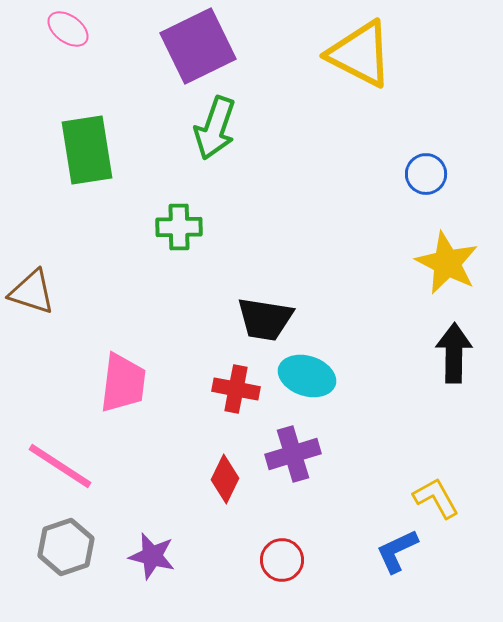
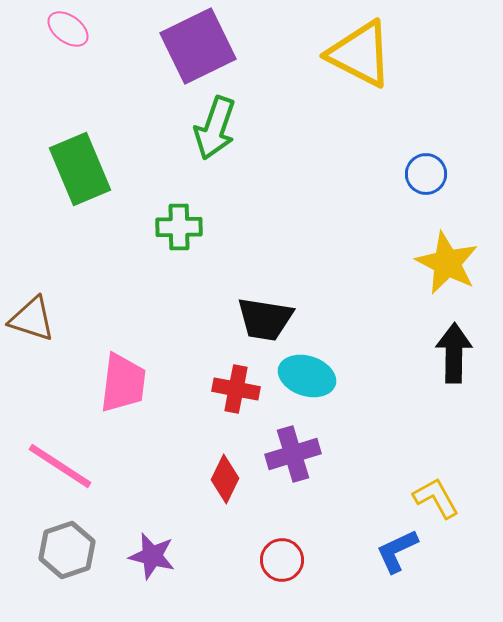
green rectangle: moved 7 px left, 19 px down; rotated 14 degrees counterclockwise
brown triangle: moved 27 px down
gray hexagon: moved 1 px right, 3 px down
